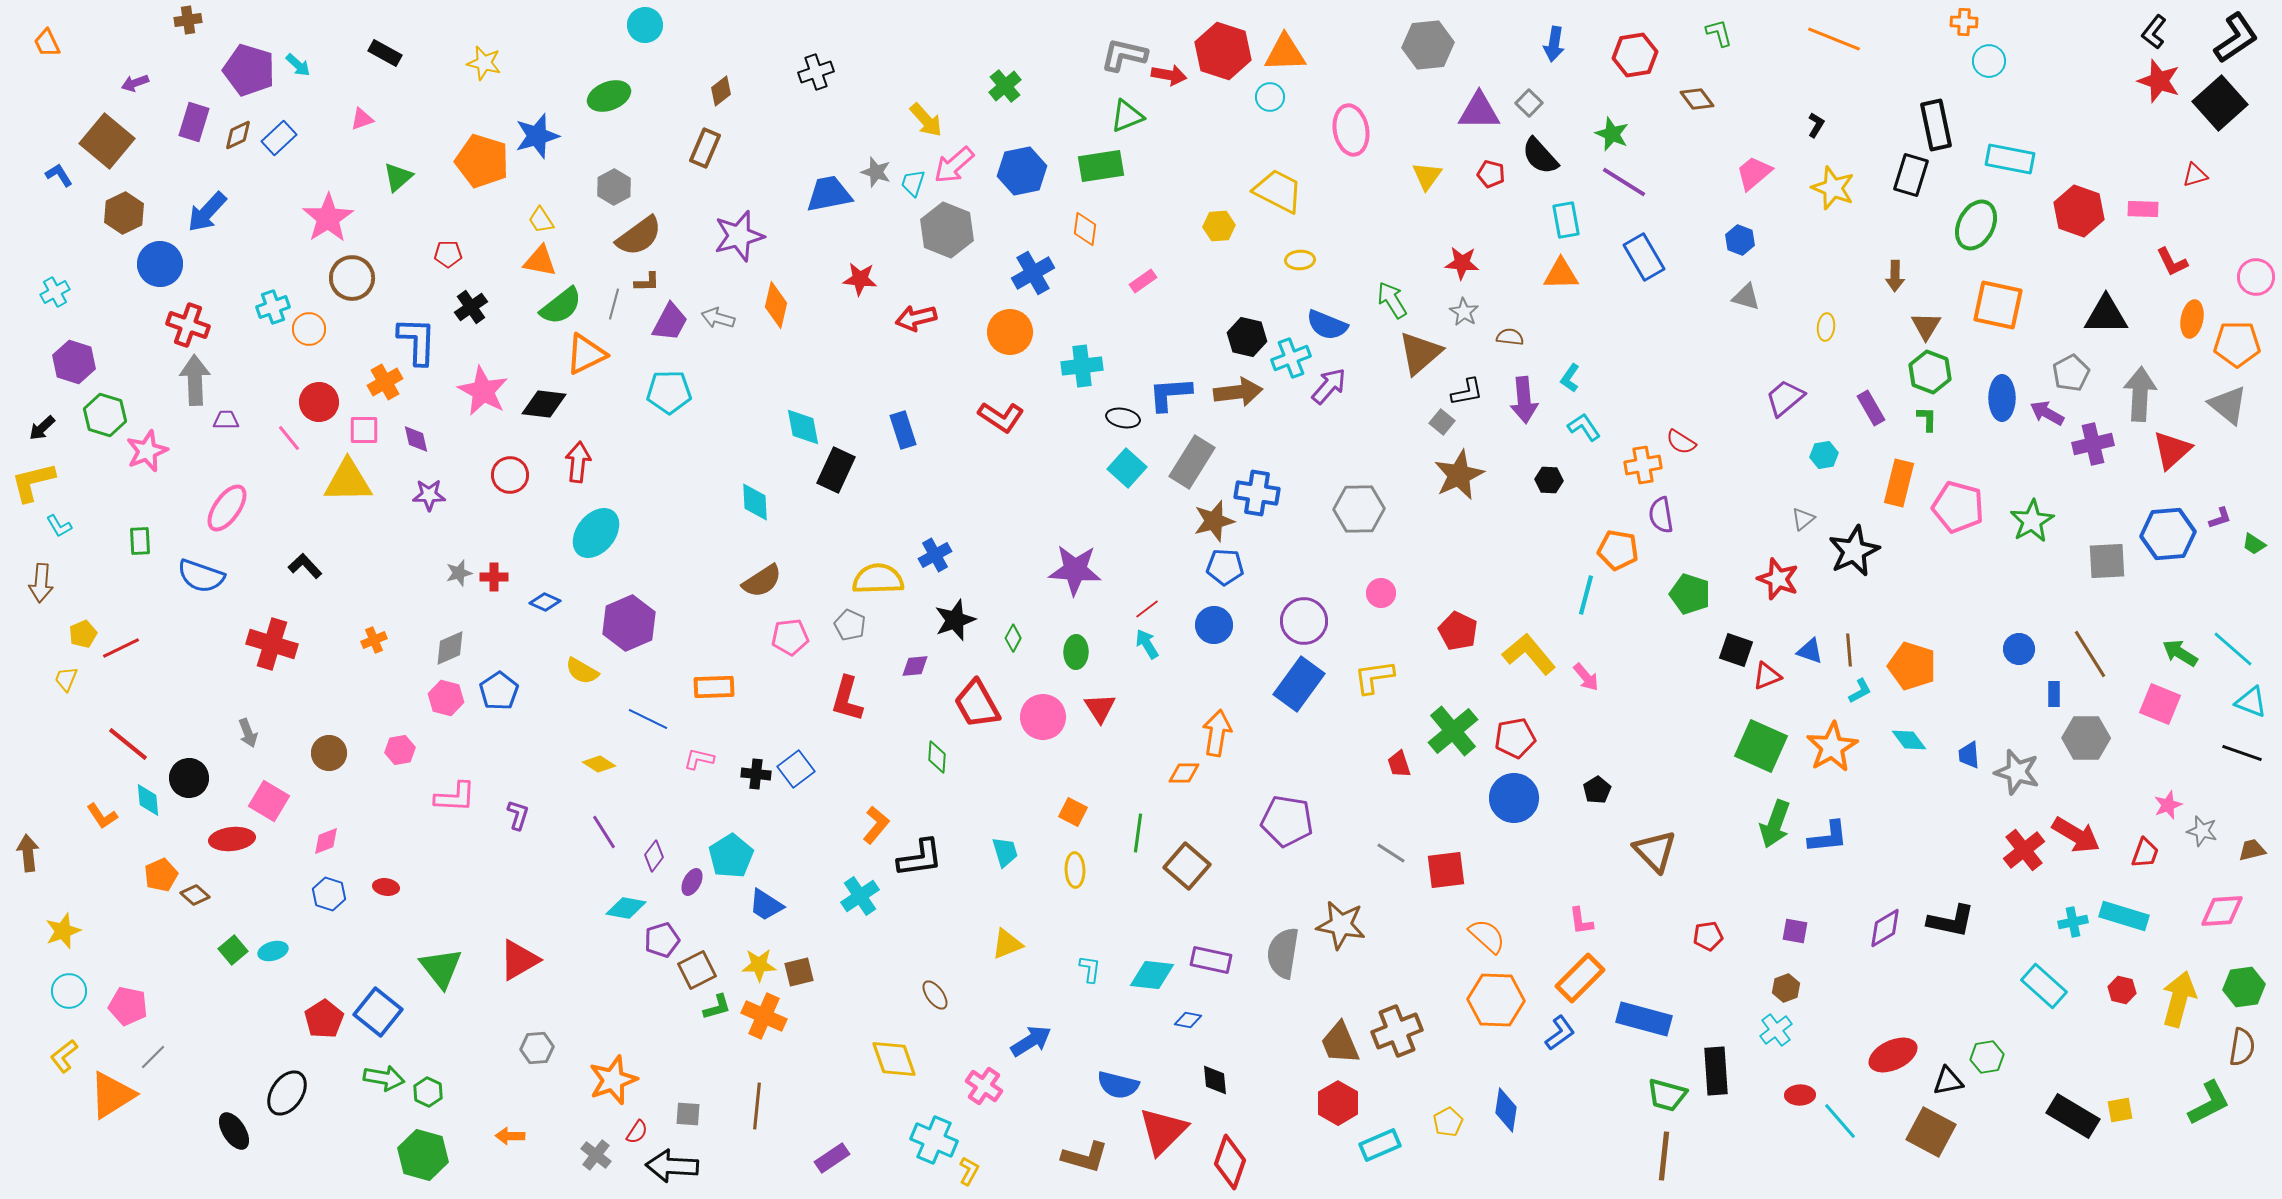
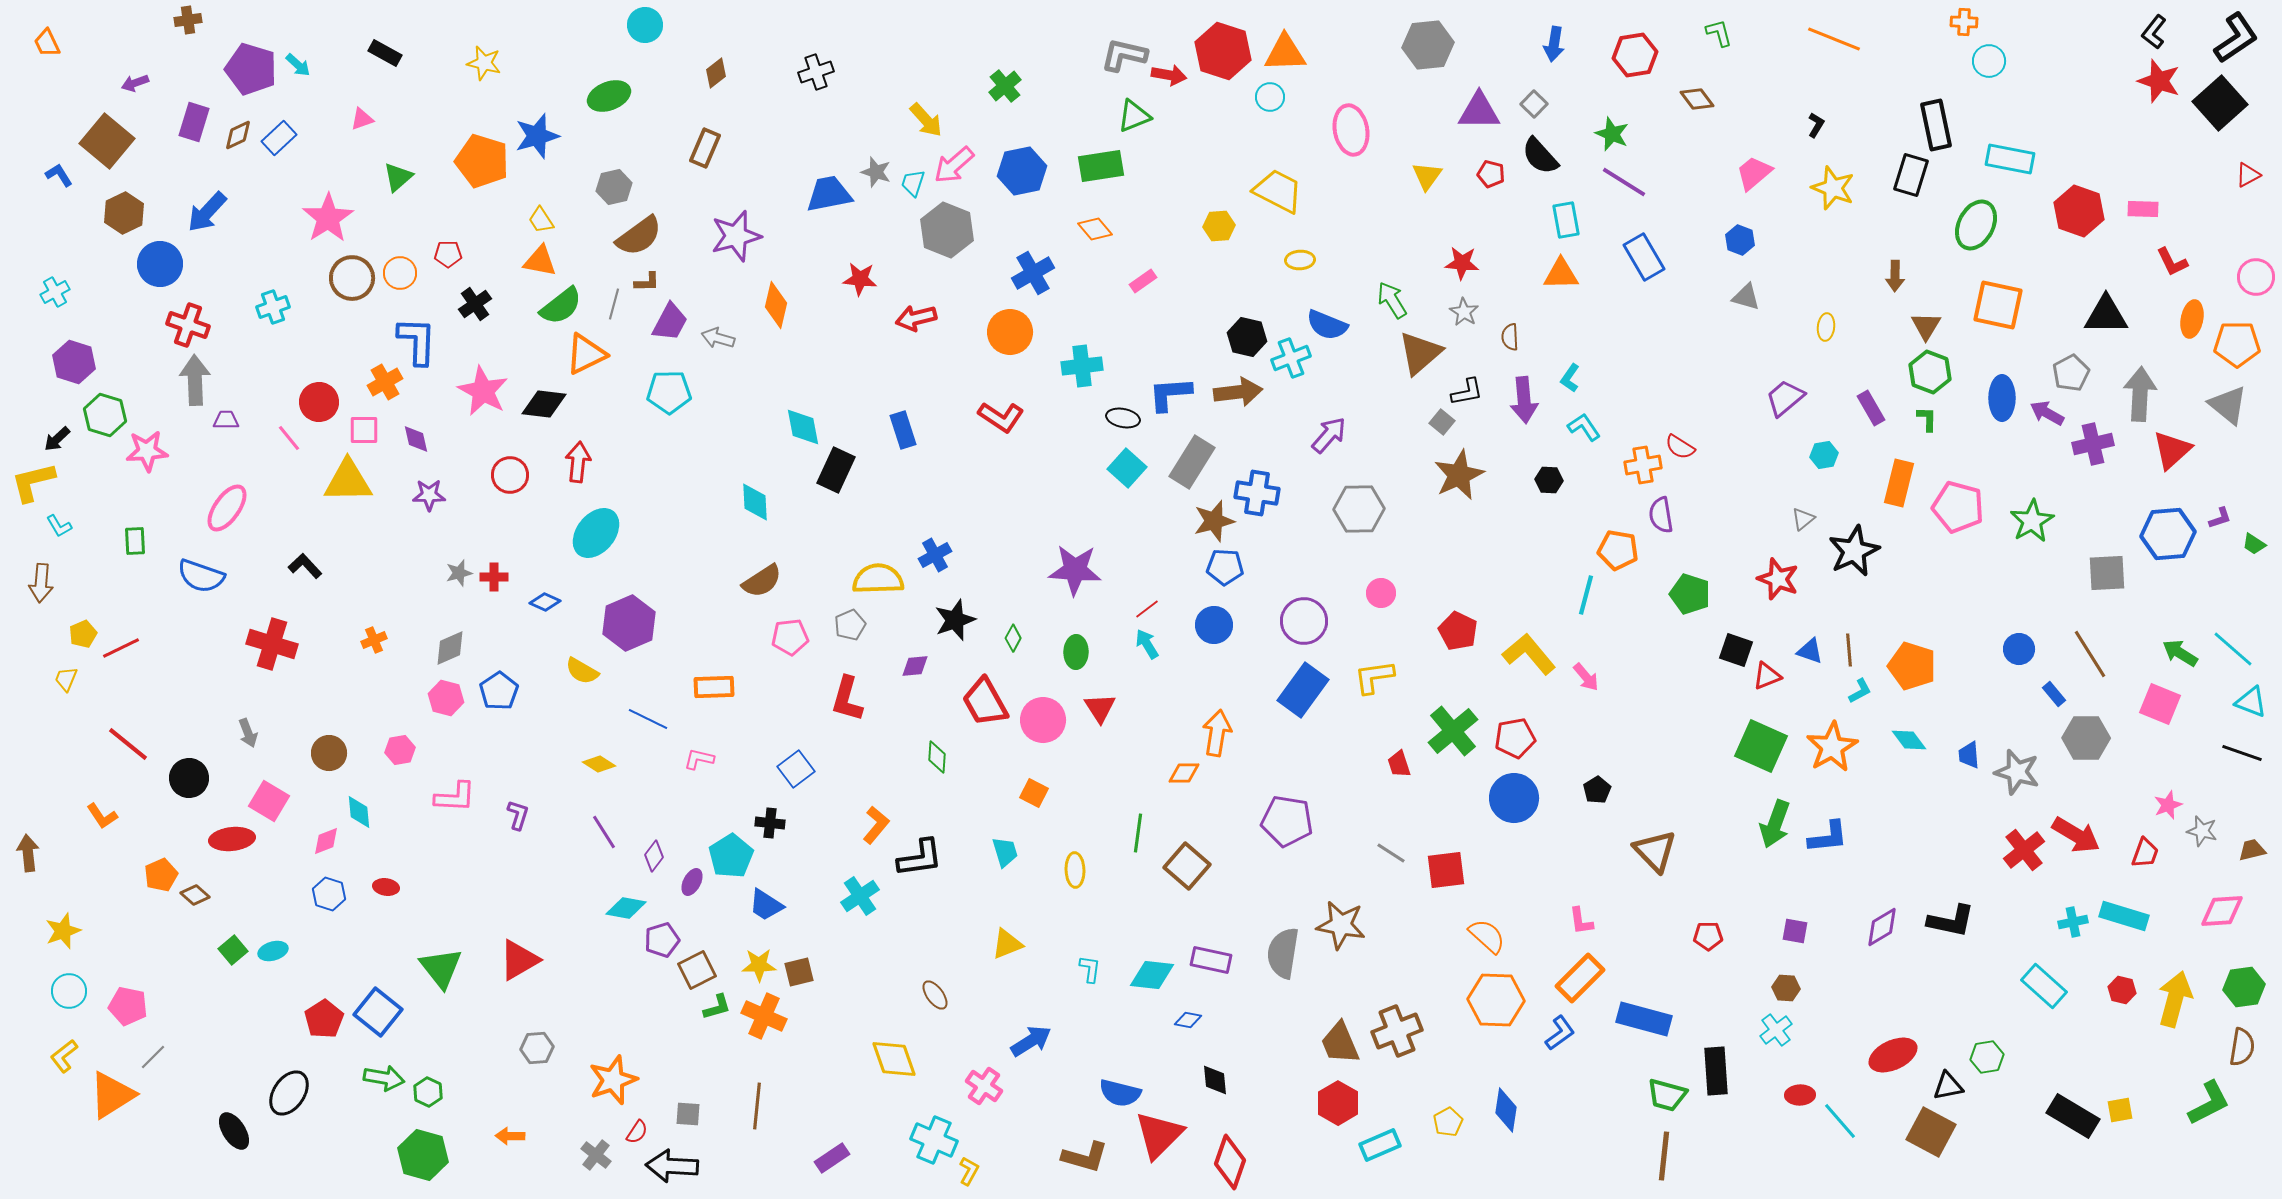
purple pentagon at (249, 70): moved 2 px right, 1 px up
brown diamond at (721, 91): moved 5 px left, 18 px up
gray square at (1529, 103): moved 5 px right, 1 px down
green triangle at (1127, 116): moved 7 px right
red triangle at (2195, 175): moved 53 px right; rotated 12 degrees counterclockwise
gray hexagon at (614, 187): rotated 16 degrees clockwise
orange diamond at (1085, 229): moved 10 px right; rotated 48 degrees counterclockwise
purple star at (739, 236): moved 3 px left
black cross at (471, 307): moved 4 px right, 3 px up
gray arrow at (718, 318): moved 20 px down
orange circle at (309, 329): moved 91 px right, 56 px up
brown semicircle at (1510, 337): rotated 100 degrees counterclockwise
purple arrow at (1329, 386): moved 49 px down
black arrow at (42, 428): moved 15 px right, 11 px down
red semicircle at (1681, 442): moved 1 px left, 5 px down
pink star at (147, 451): rotated 18 degrees clockwise
green rectangle at (140, 541): moved 5 px left
gray square at (2107, 561): moved 12 px down
gray pentagon at (850, 625): rotated 24 degrees clockwise
blue rectangle at (1299, 684): moved 4 px right, 6 px down
blue rectangle at (2054, 694): rotated 40 degrees counterclockwise
red trapezoid at (977, 704): moved 8 px right, 2 px up
pink circle at (1043, 717): moved 3 px down
black cross at (756, 774): moved 14 px right, 49 px down
cyan diamond at (148, 800): moved 211 px right, 12 px down
orange square at (1073, 812): moved 39 px left, 19 px up
purple diamond at (1885, 928): moved 3 px left, 1 px up
red pentagon at (1708, 936): rotated 8 degrees clockwise
brown hexagon at (1786, 988): rotated 24 degrees clockwise
yellow arrow at (2179, 999): moved 4 px left
black triangle at (1948, 1081): moved 5 px down
blue semicircle at (1118, 1085): moved 2 px right, 8 px down
black ellipse at (287, 1093): moved 2 px right
red triangle at (1163, 1131): moved 4 px left, 4 px down
